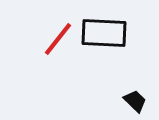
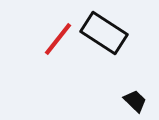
black rectangle: rotated 30 degrees clockwise
